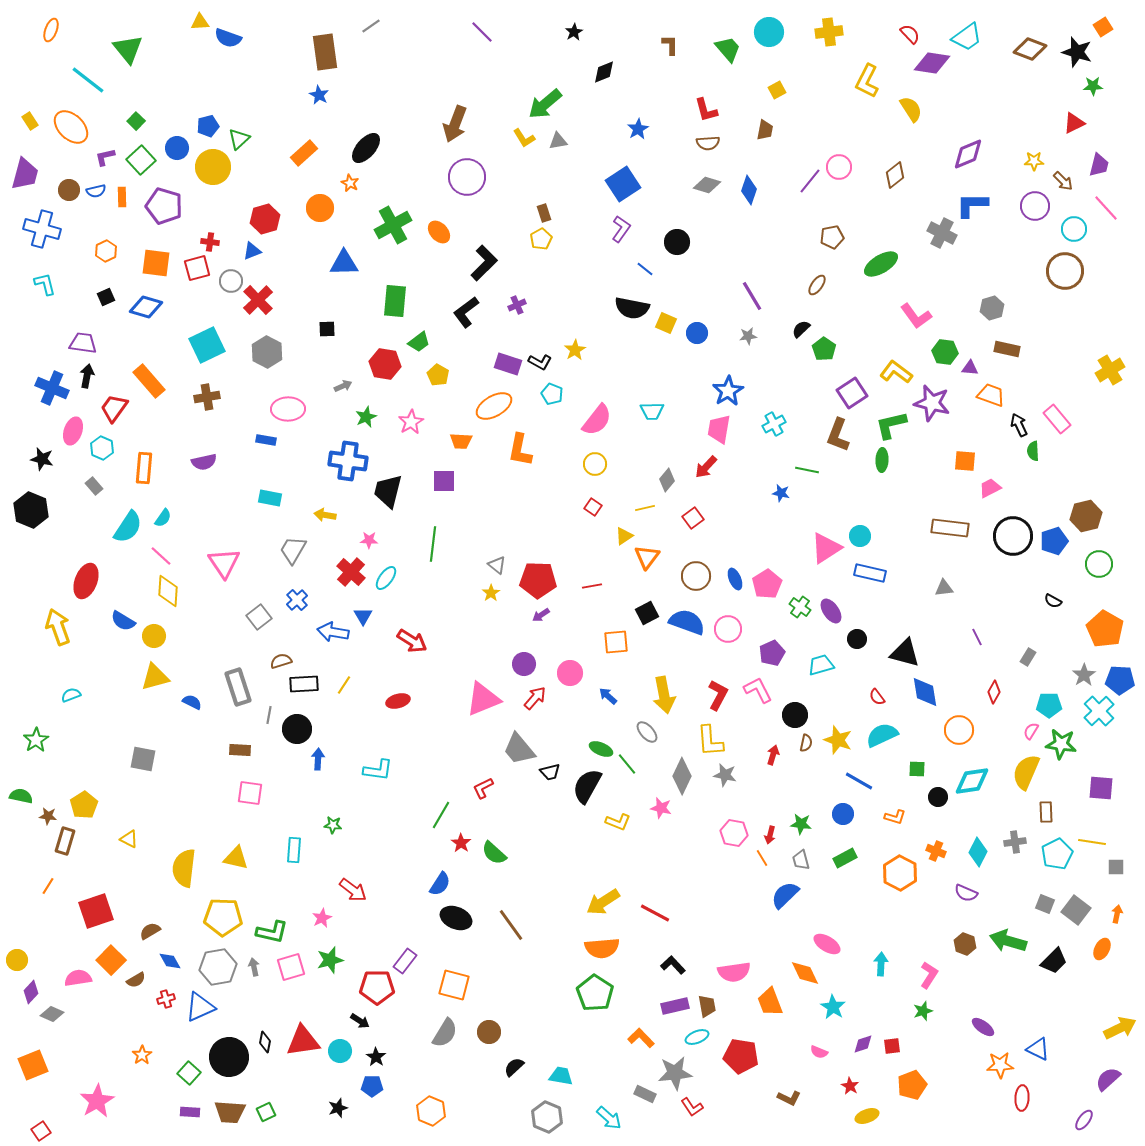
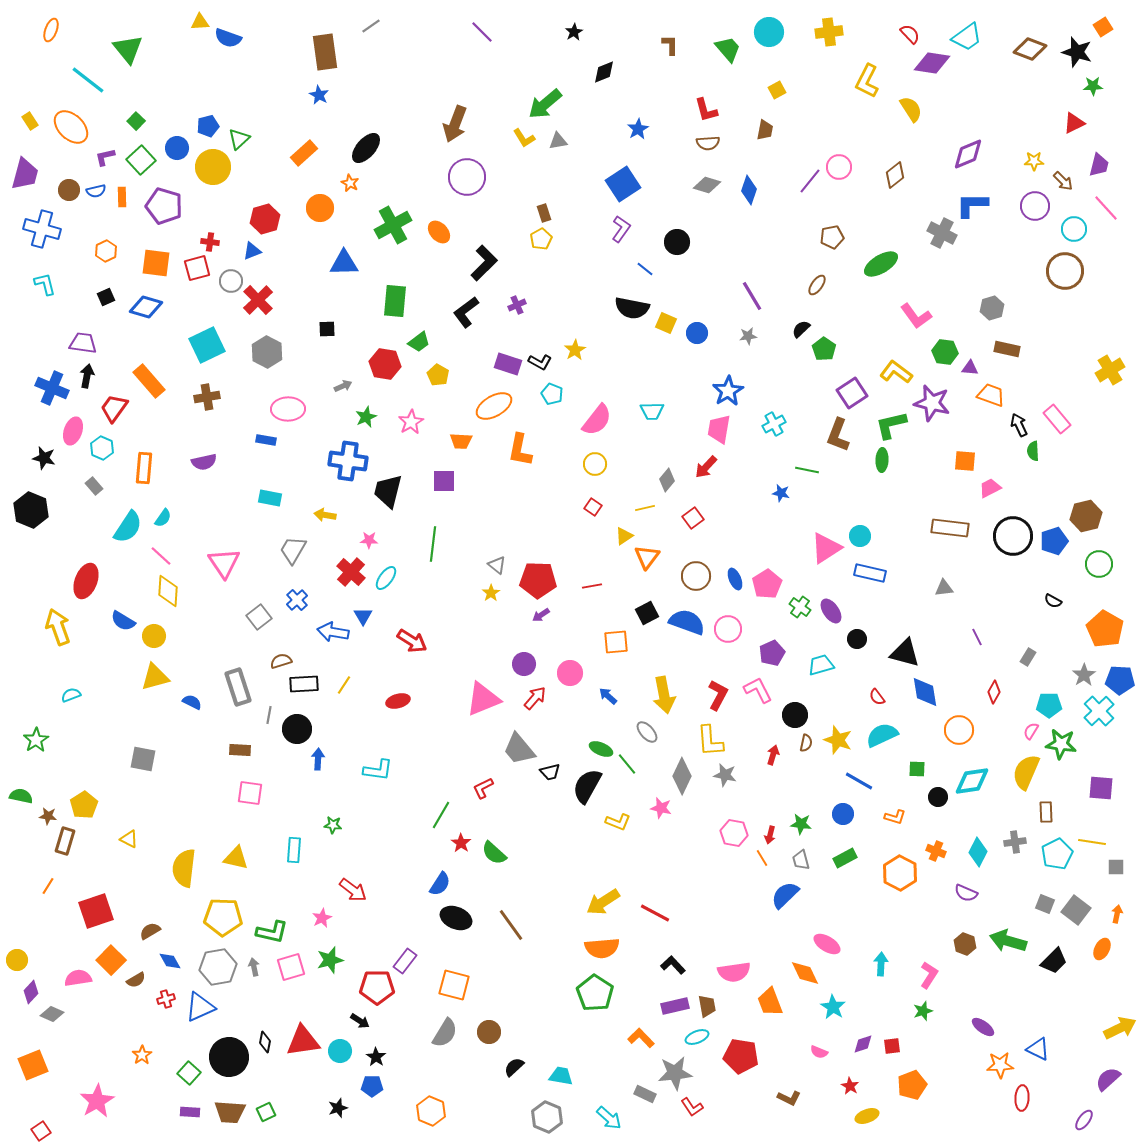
black star at (42, 459): moved 2 px right, 1 px up
